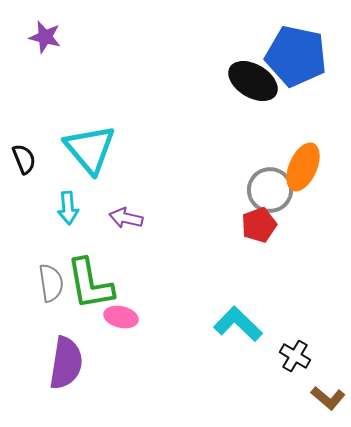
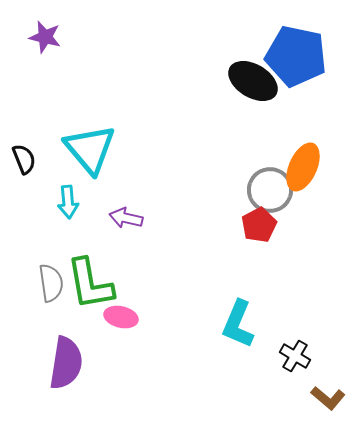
cyan arrow: moved 6 px up
red pentagon: rotated 8 degrees counterclockwise
cyan L-shape: rotated 111 degrees counterclockwise
